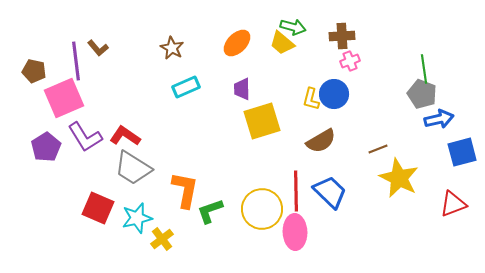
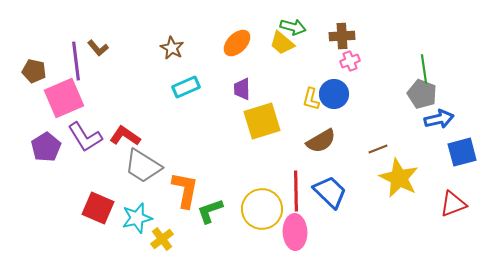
gray trapezoid: moved 10 px right, 2 px up
